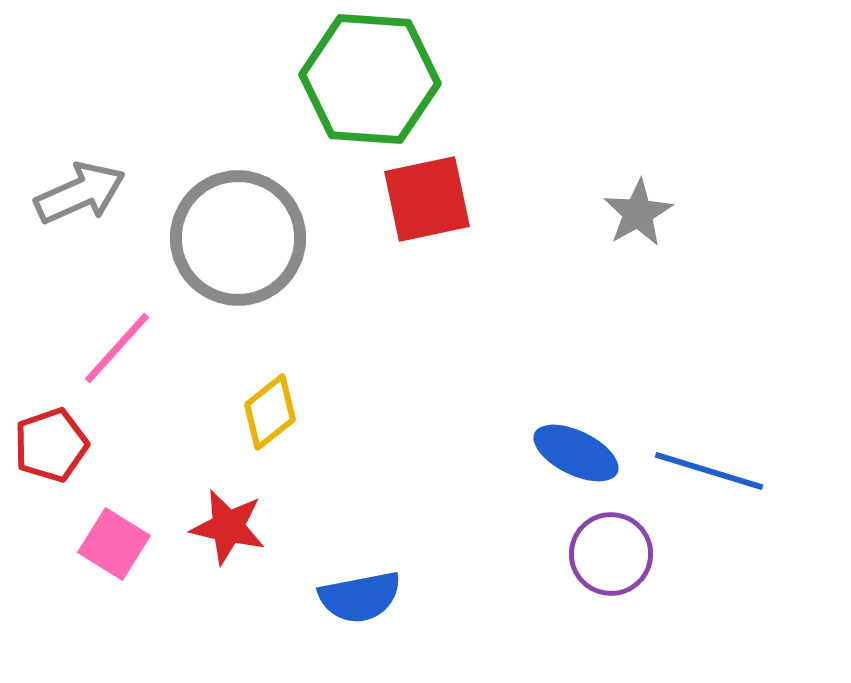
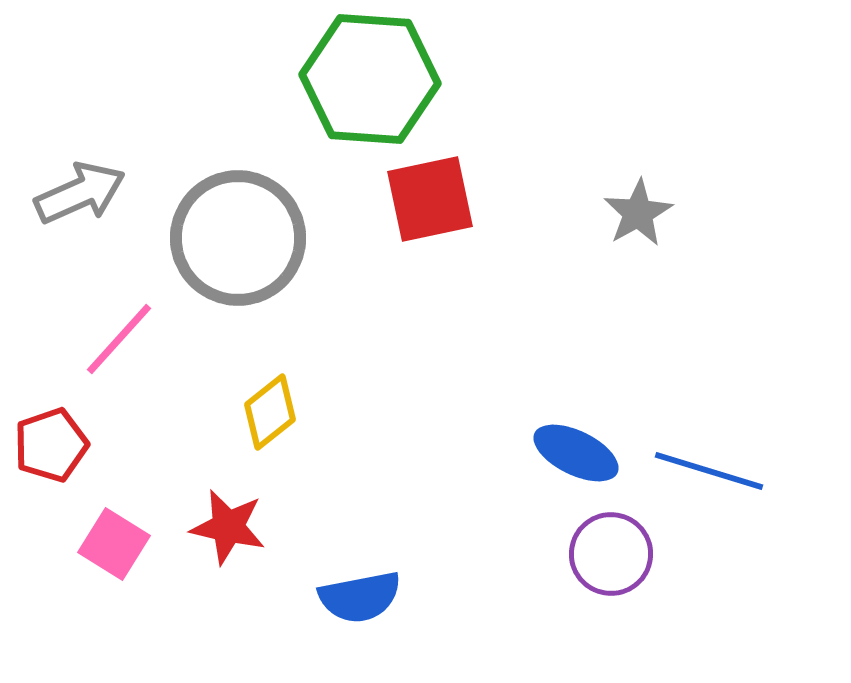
red square: moved 3 px right
pink line: moved 2 px right, 9 px up
